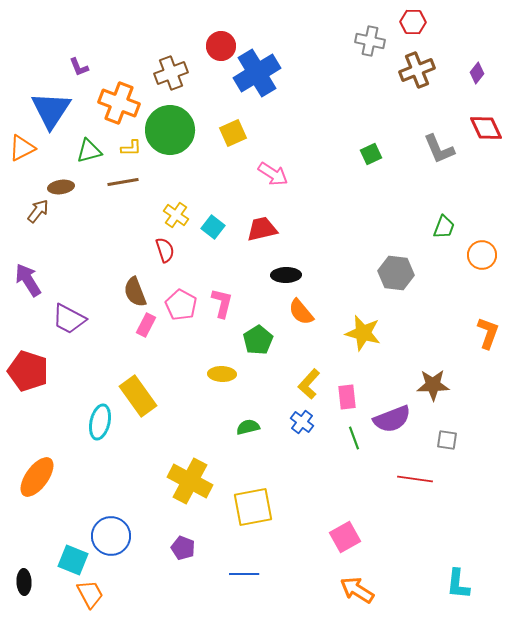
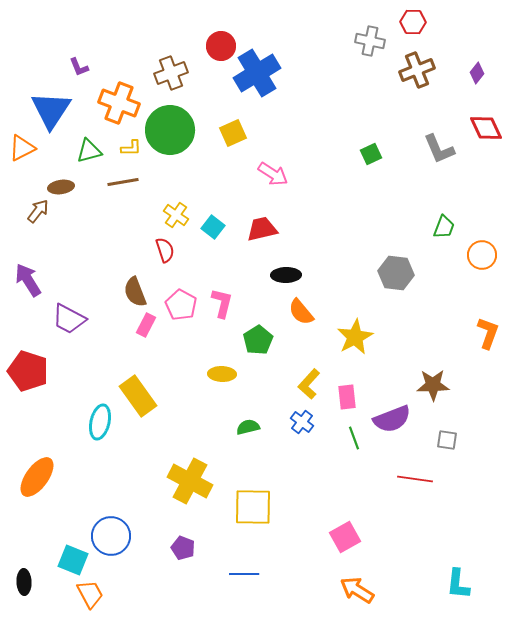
yellow star at (363, 333): moved 8 px left, 4 px down; rotated 30 degrees clockwise
yellow square at (253, 507): rotated 12 degrees clockwise
